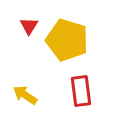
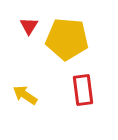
yellow pentagon: moved 1 px up; rotated 12 degrees counterclockwise
red rectangle: moved 2 px right, 1 px up
